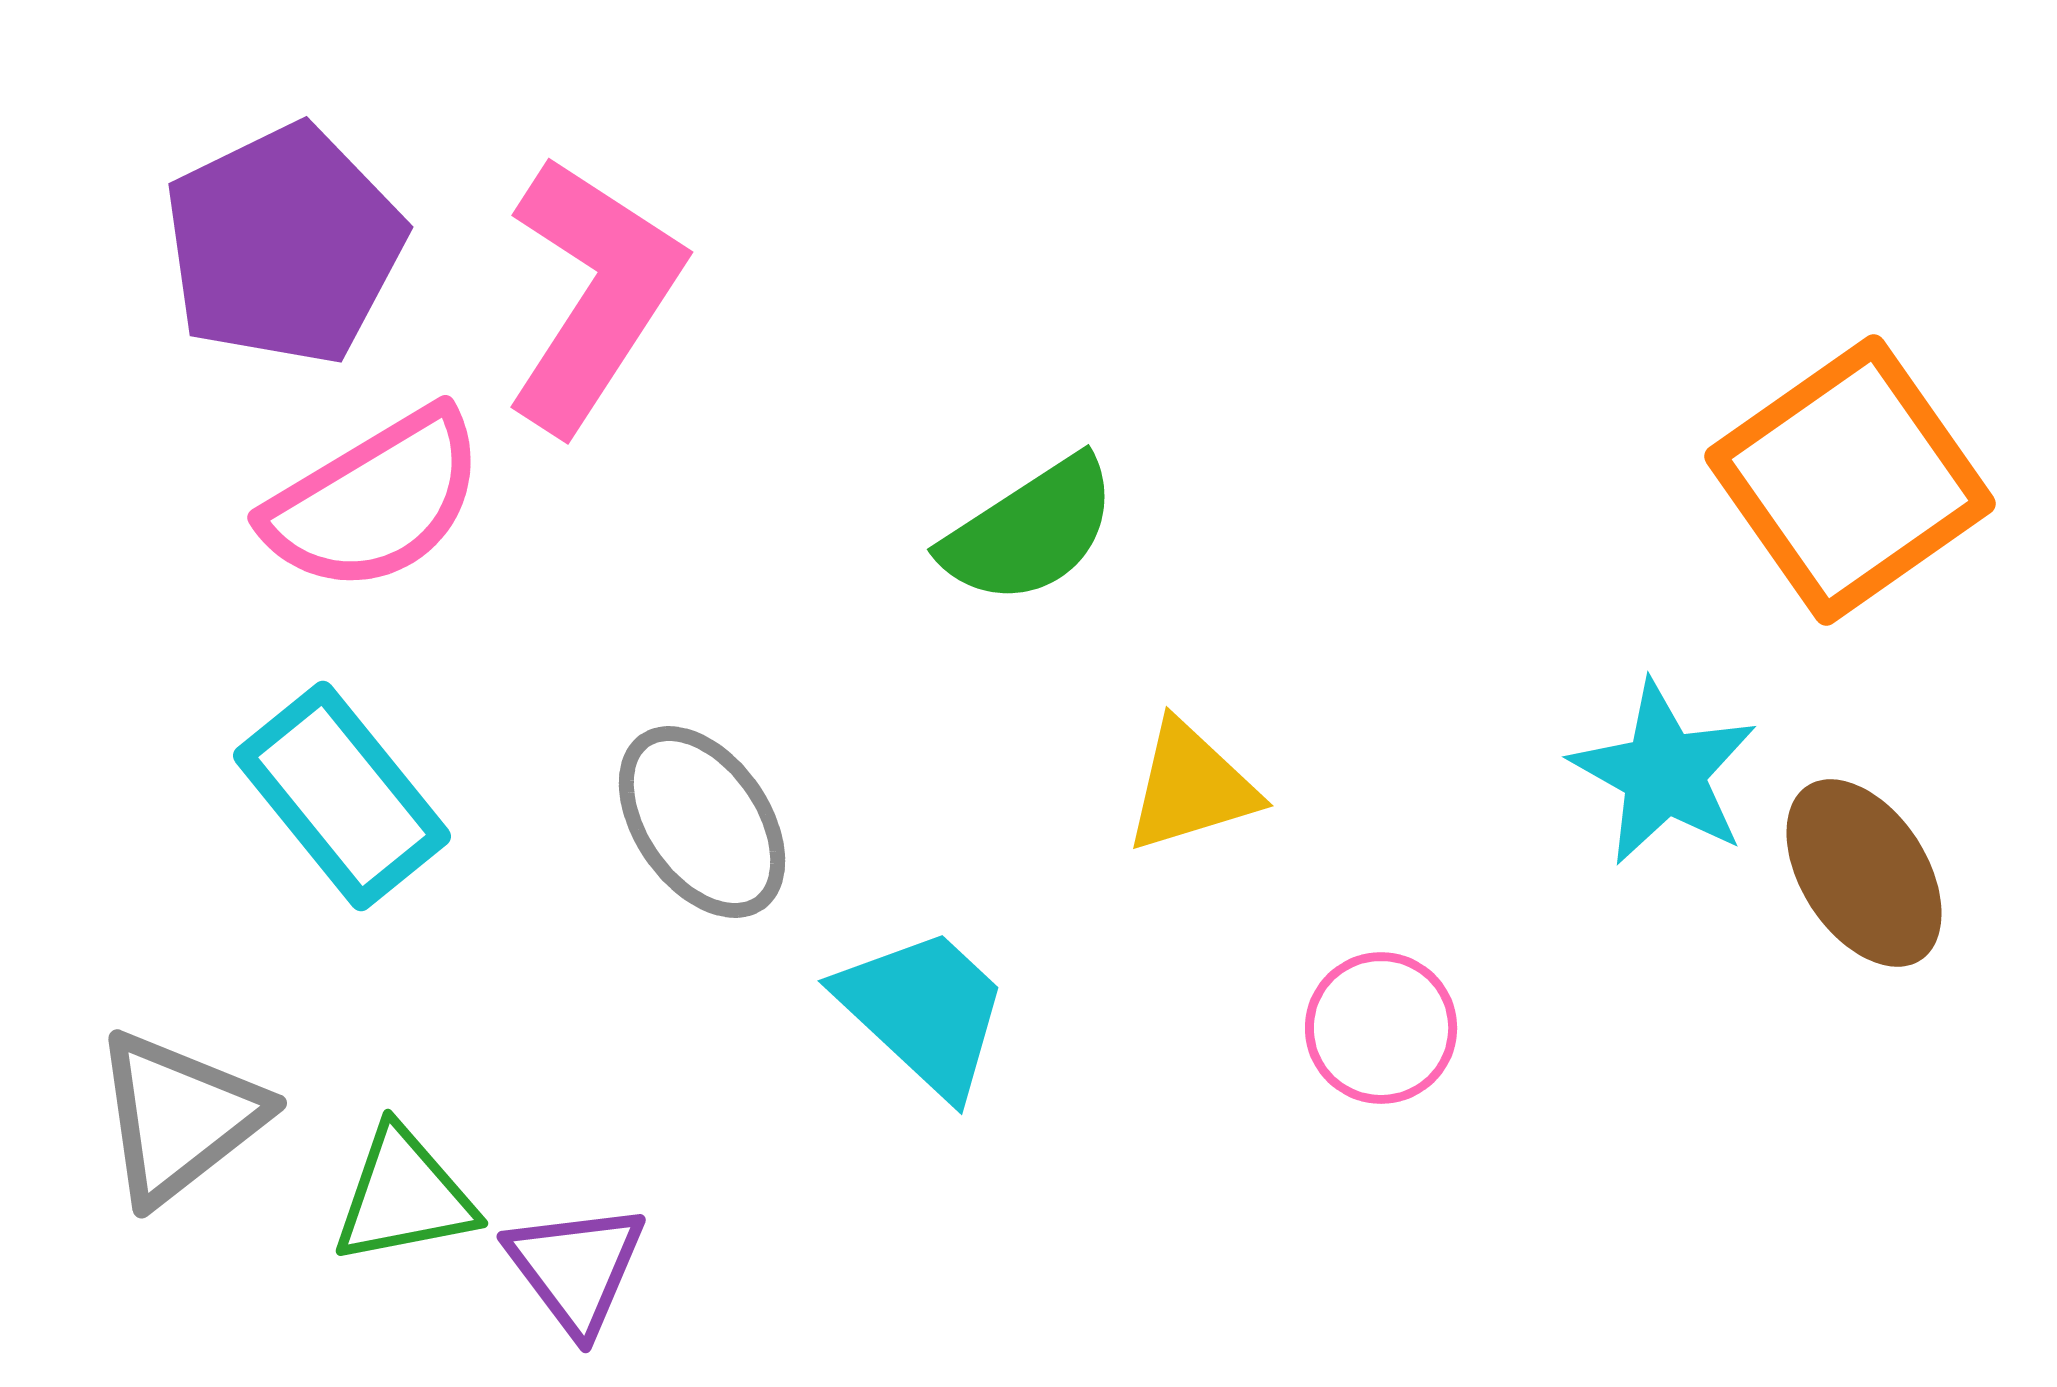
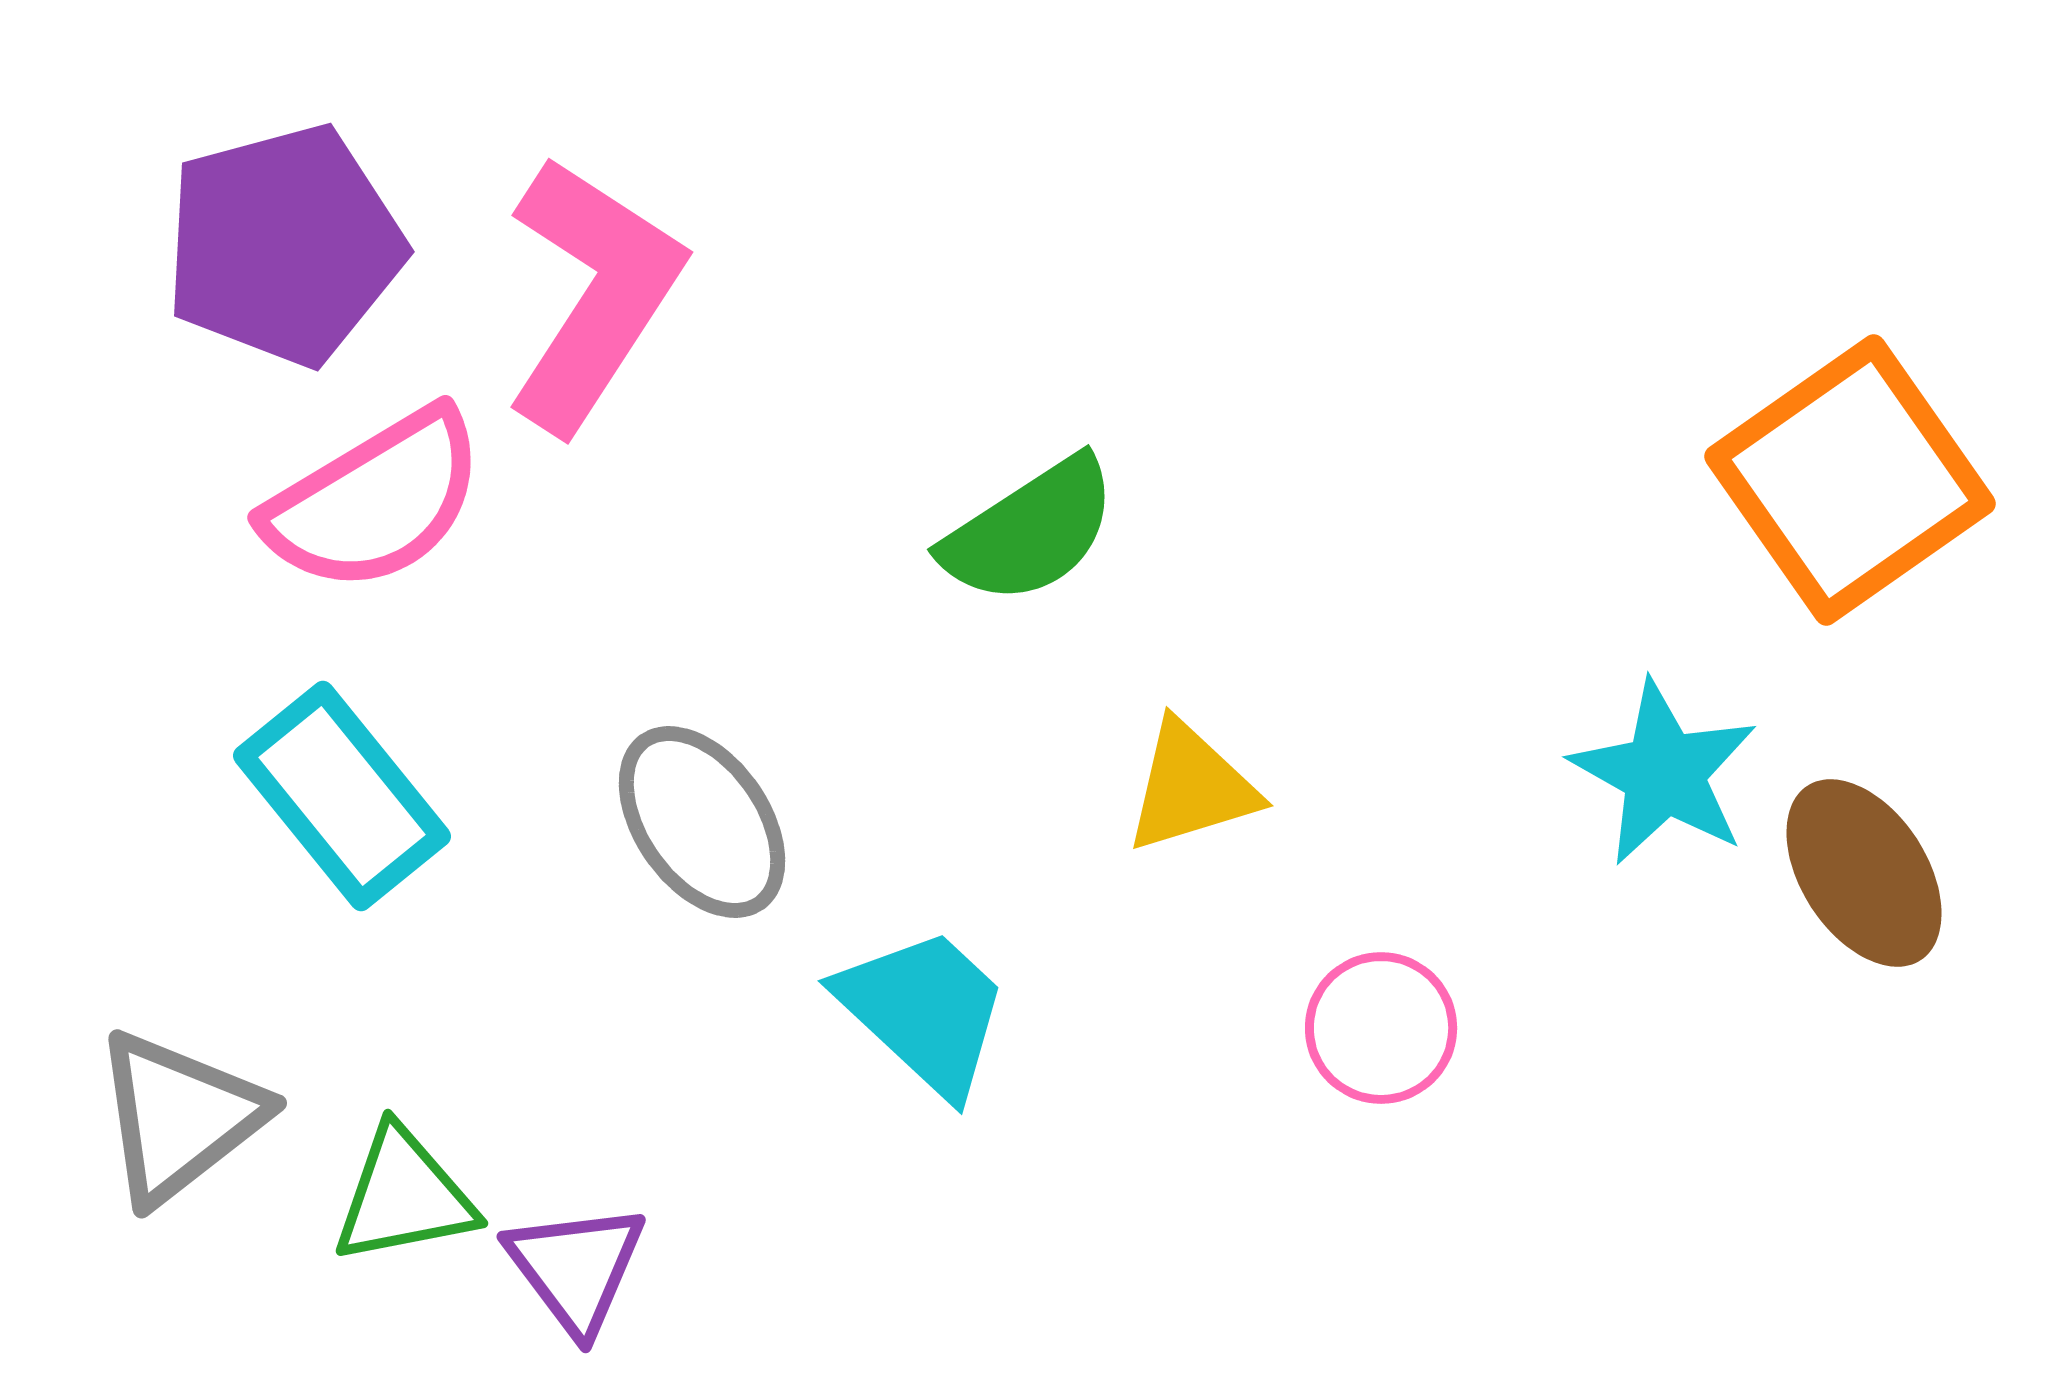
purple pentagon: rotated 11 degrees clockwise
